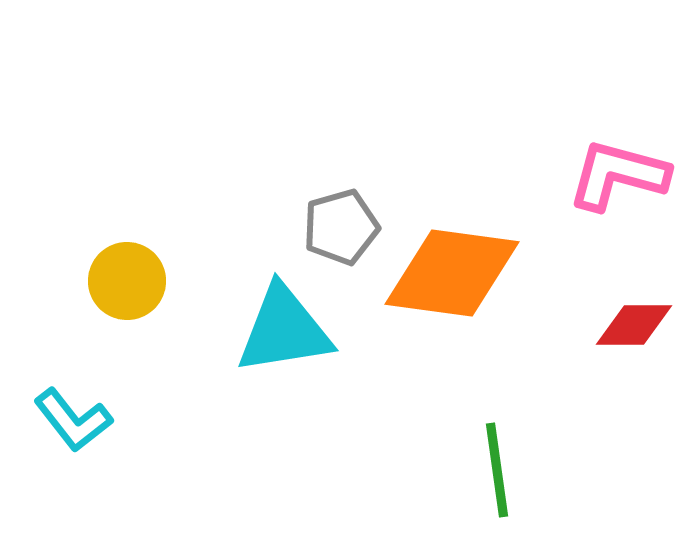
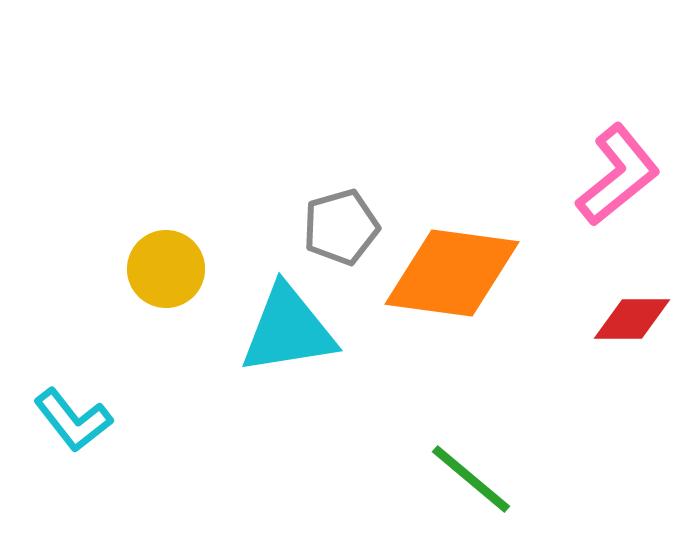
pink L-shape: rotated 126 degrees clockwise
yellow circle: moved 39 px right, 12 px up
red diamond: moved 2 px left, 6 px up
cyan triangle: moved 4 px right
green line: moved 26 px left, 9 px down; rotated 42 degrees counterclockwise
